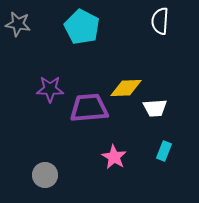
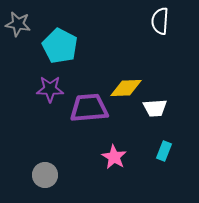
cyan pentagon: moved 22 px left, 19 px down
